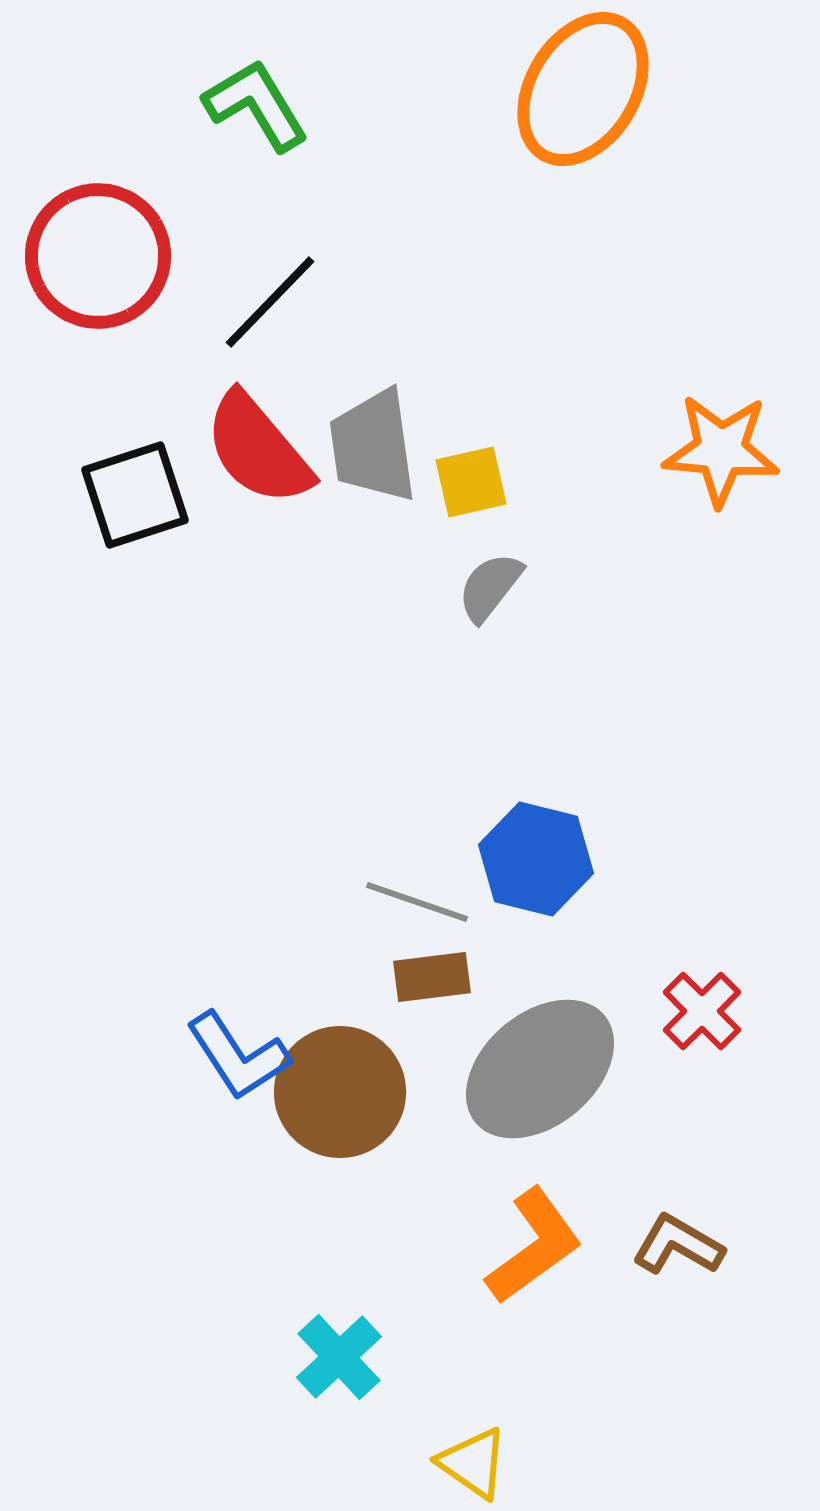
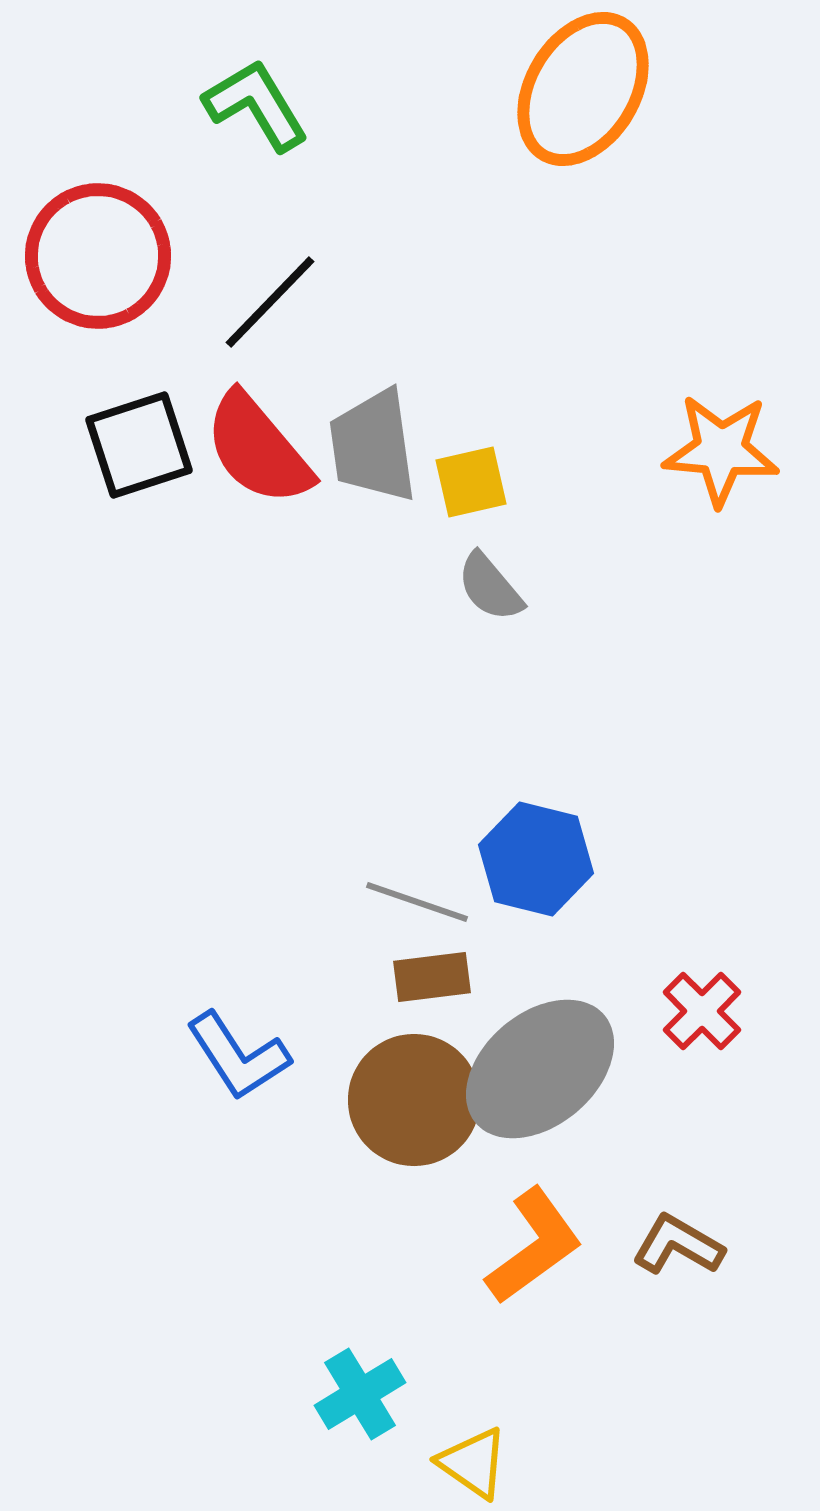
black square: moved 4 px right, 50 px up
gray semicircle: rotated 78 degrees counterclockwise
brown circle: moved 74 px right, 8 px down
cyan cross: moved 21 px right, 37 px down; rotated 12 degrees clockwise
